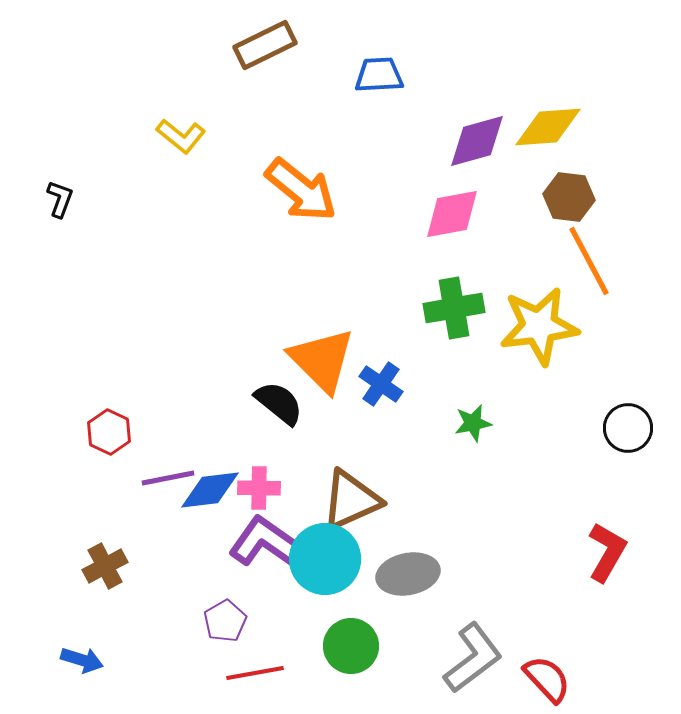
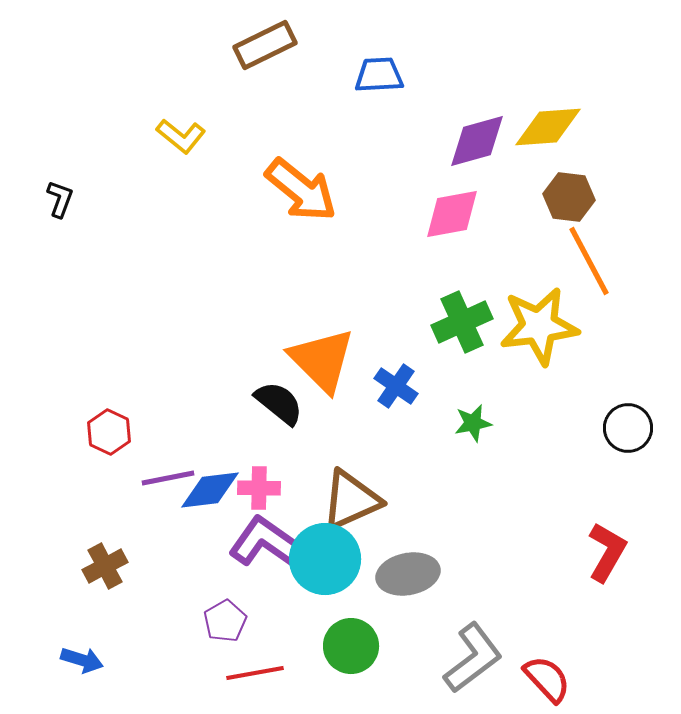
green cross: moved 8 px right, 14 px down; rotated 14 degrees counterclockwise
blue cross: moved 15 px right, 2 px down
